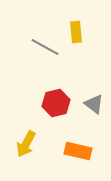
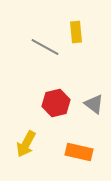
orange rectangle: moved 1 px right, 1 px down
